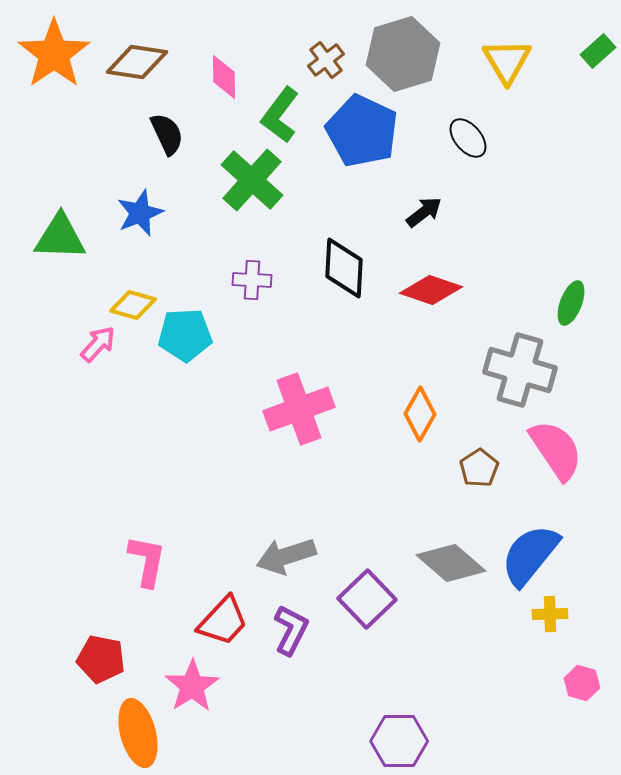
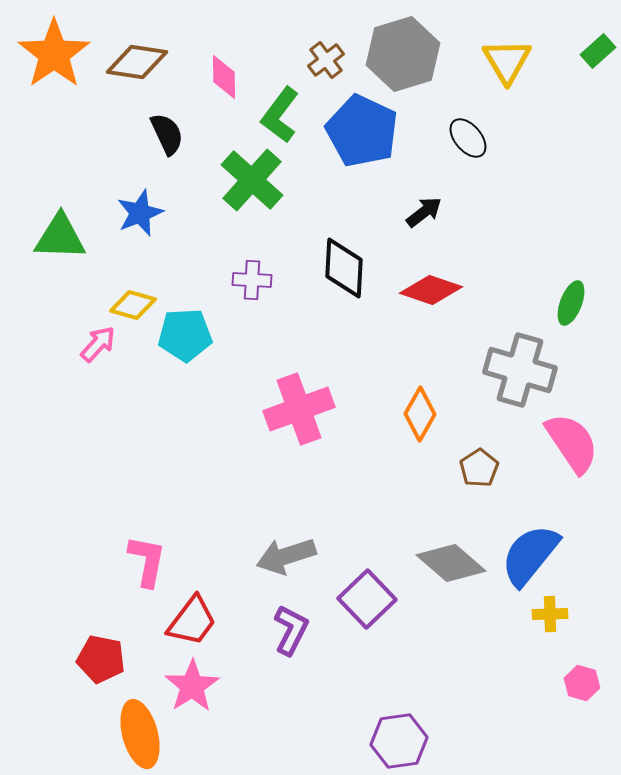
pink semicircle: moved 16 px right, 7 px up
red trapezoid: moved 31 px left; rotated 6 degrees counterclockwise
orange ellipse: moved 2 px right, 1 px down
purple hexagon: rotated 8 degrees counterclockwise
